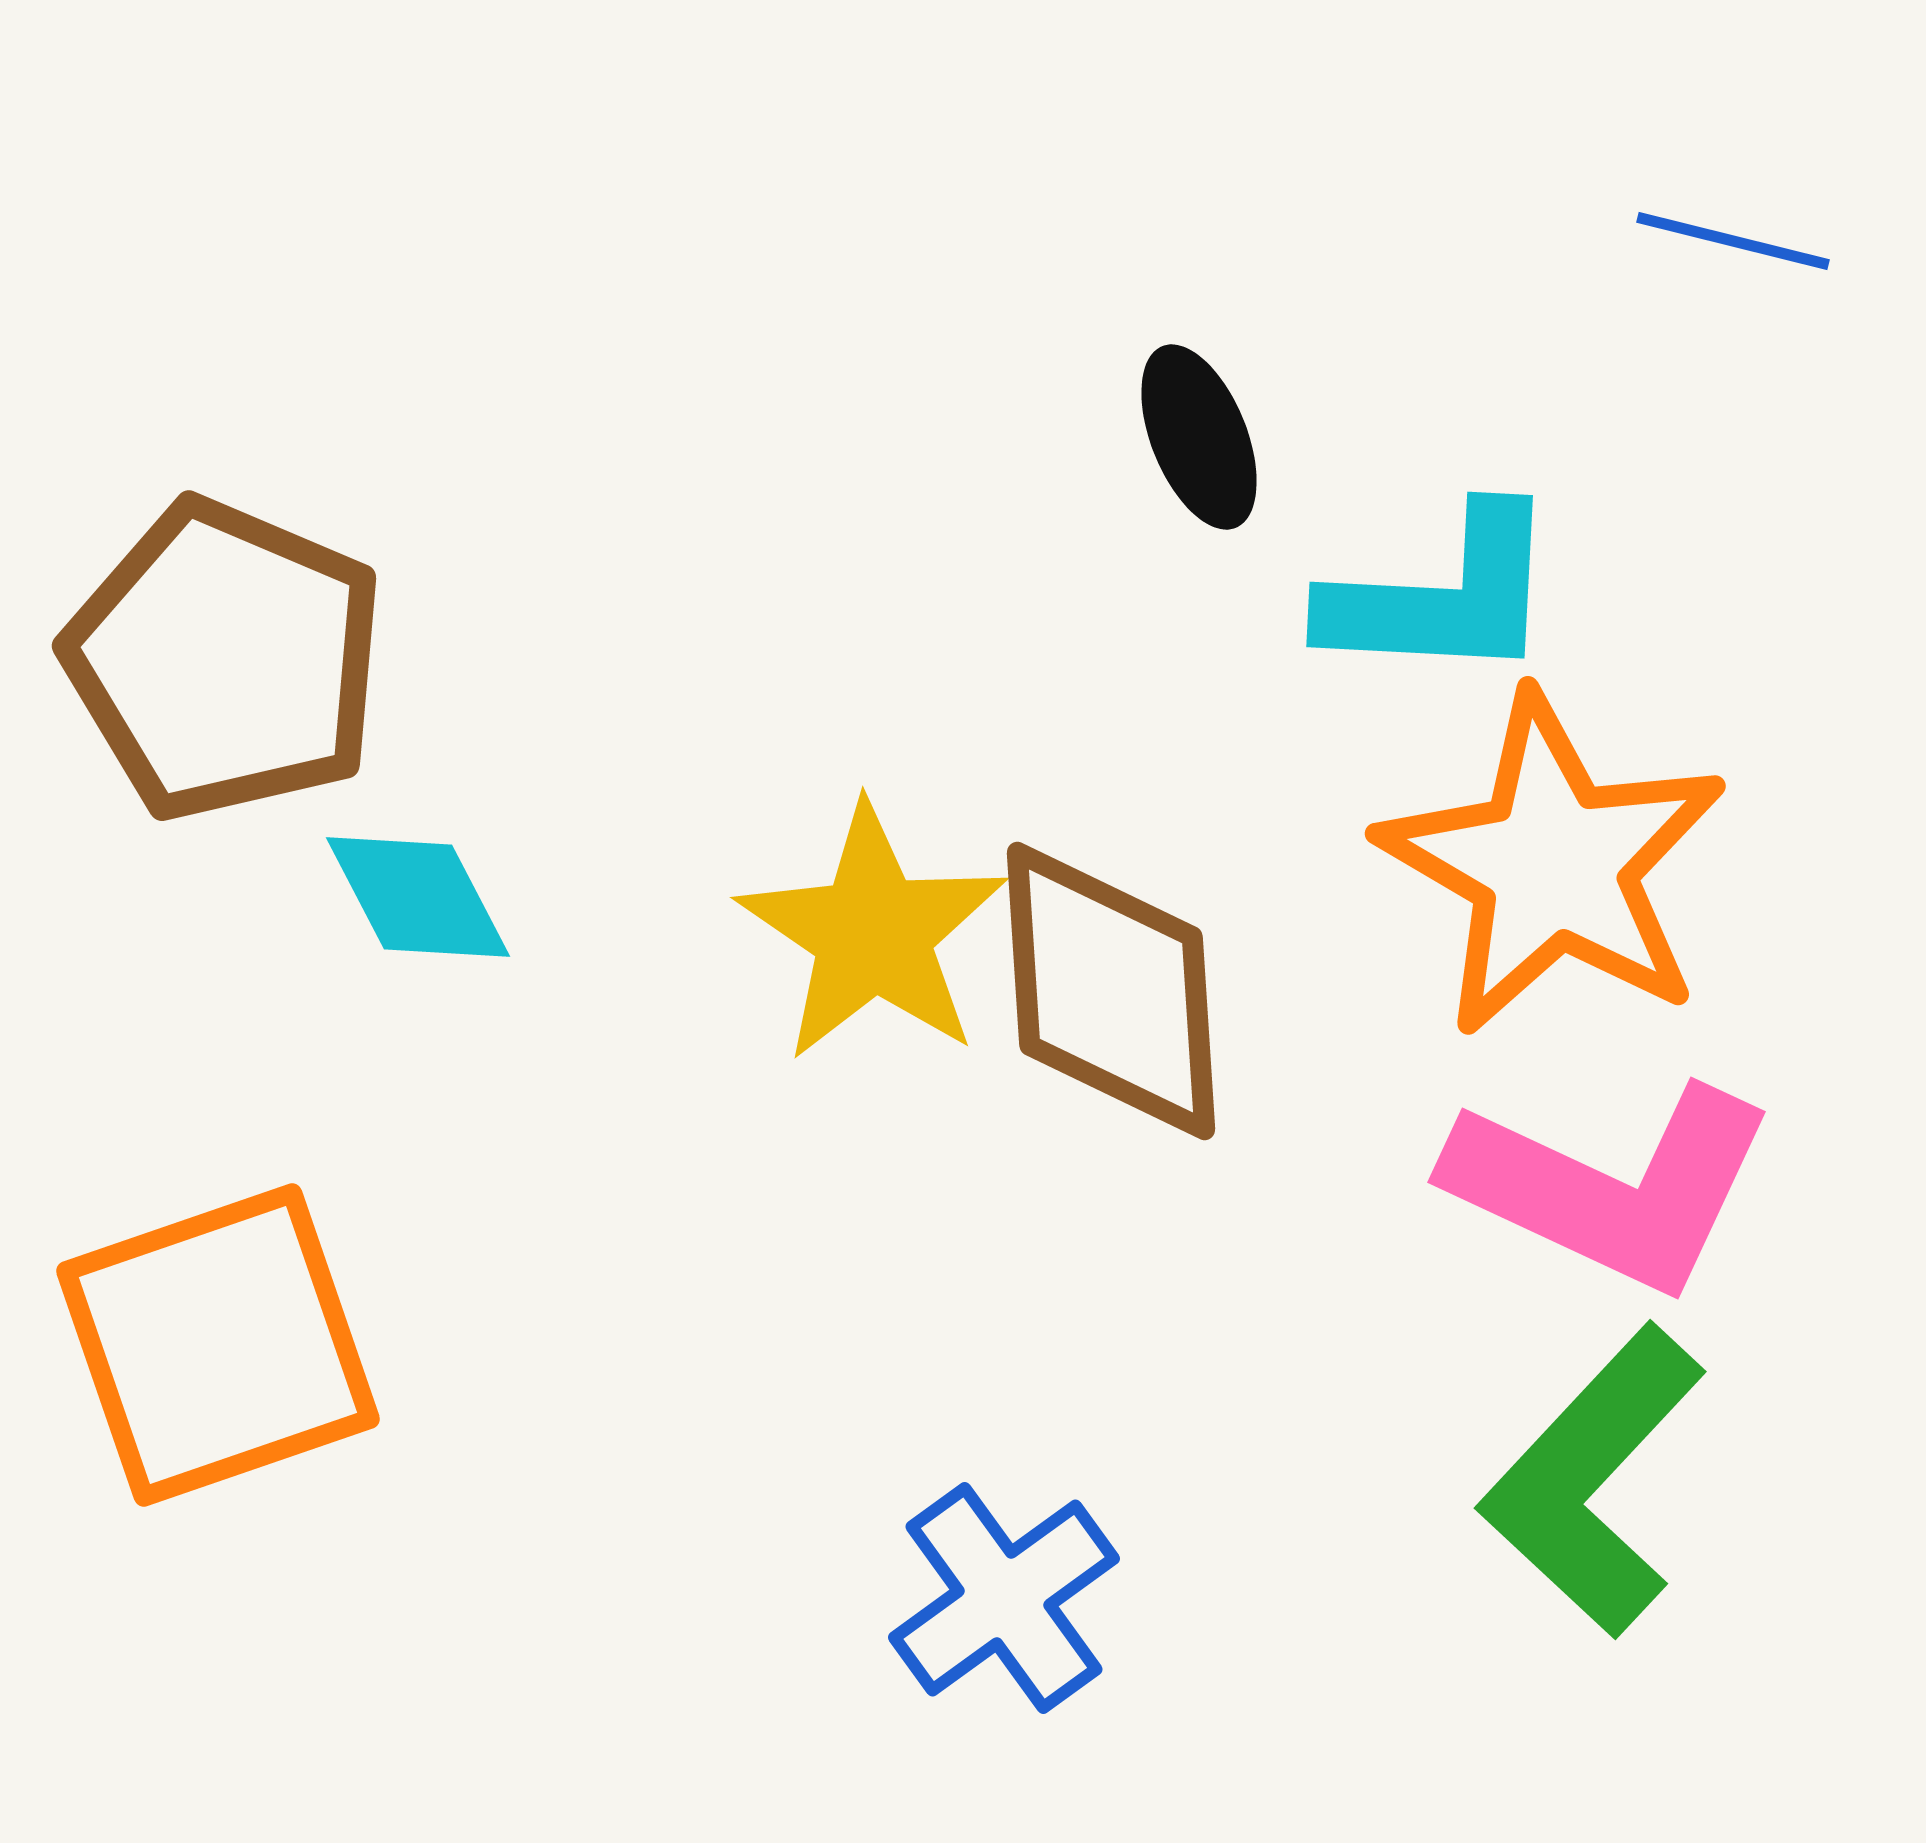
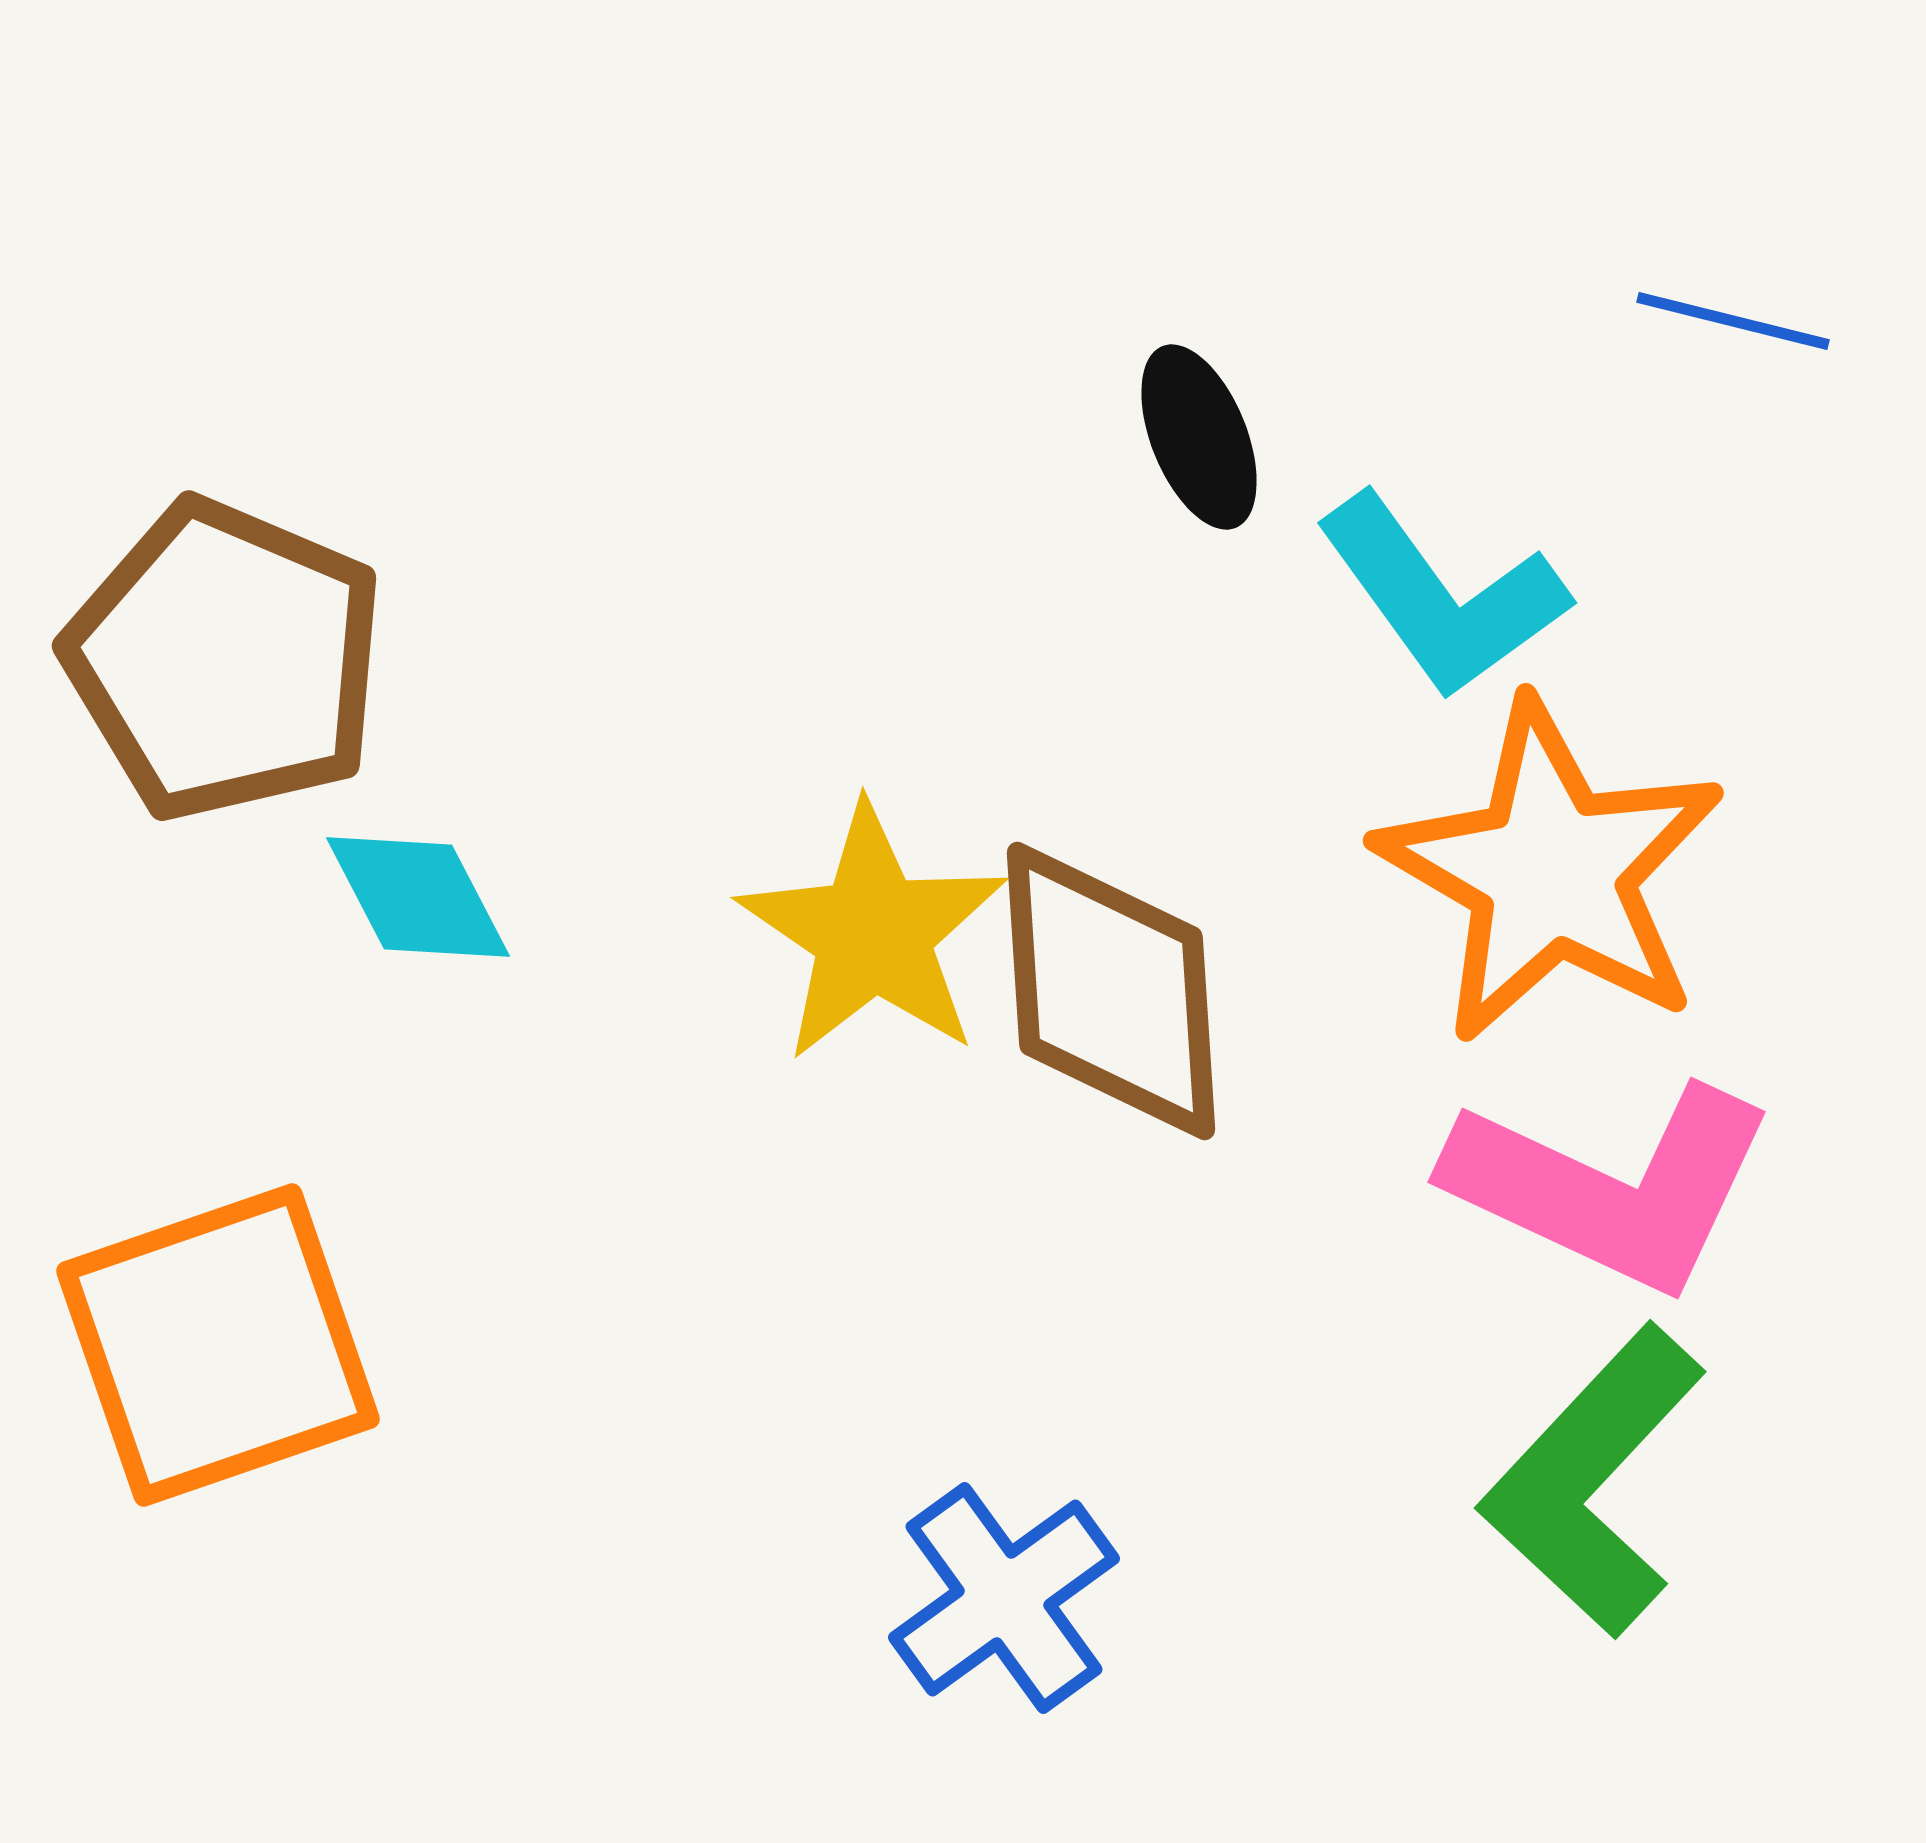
blue line: moved 80 px down
cyan L-shape: rotated 51 degrees clockwise
orange star: moved 2 px left, 7 px down
